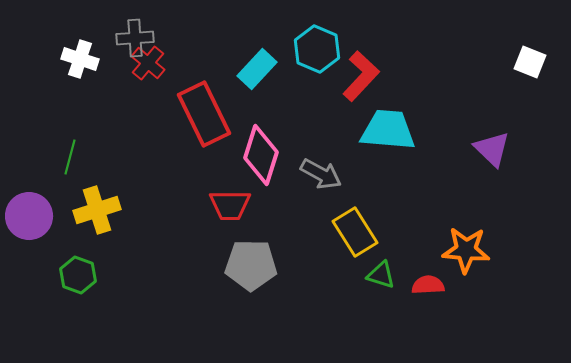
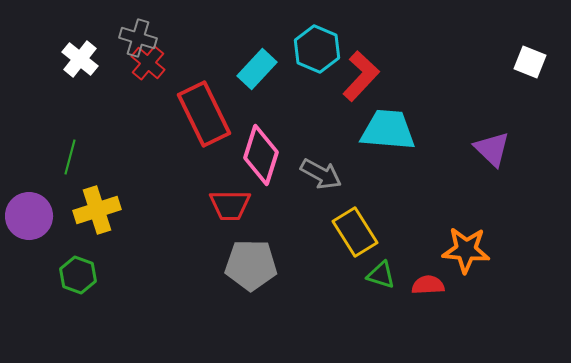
gray cross: moved 3 px right; rotated 21 degrees clockwise
white cross: rotated 21 degrees clockwise
